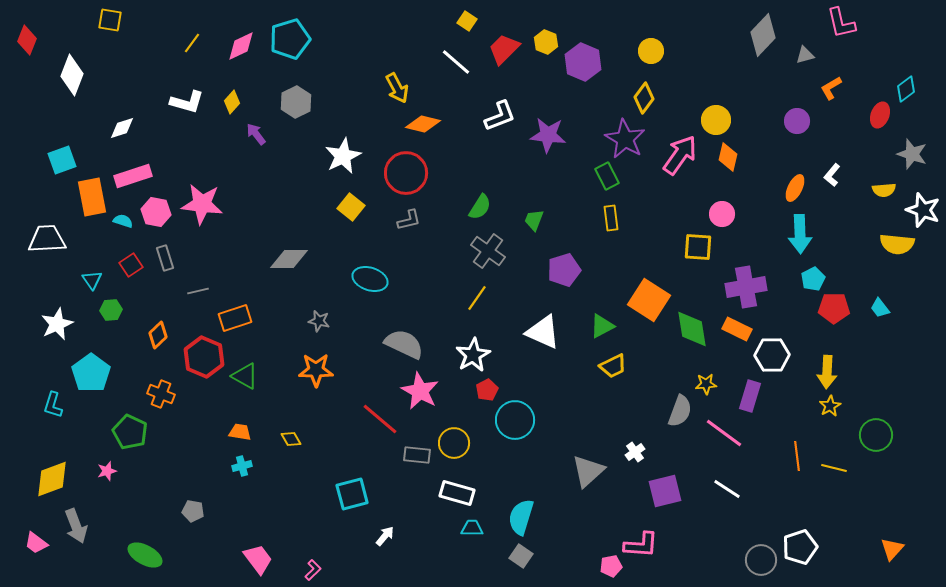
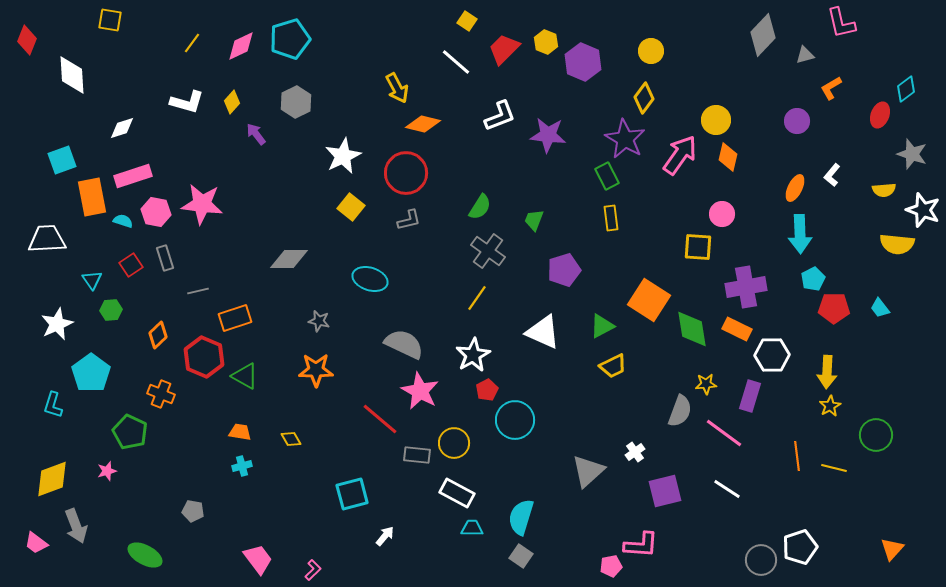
white diamond at (72, 75): rotated 24 degrees counterclockwise
white rectangle at (457, 493): rotated 12 degrees clockwise
